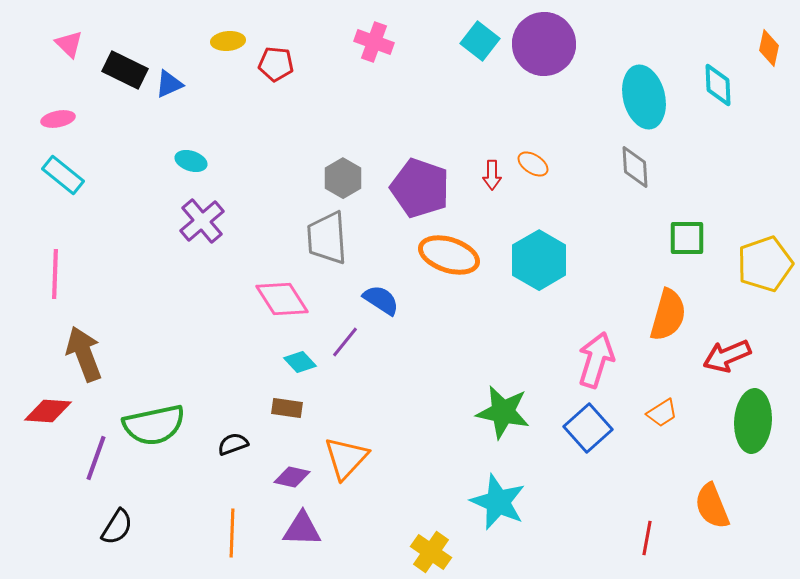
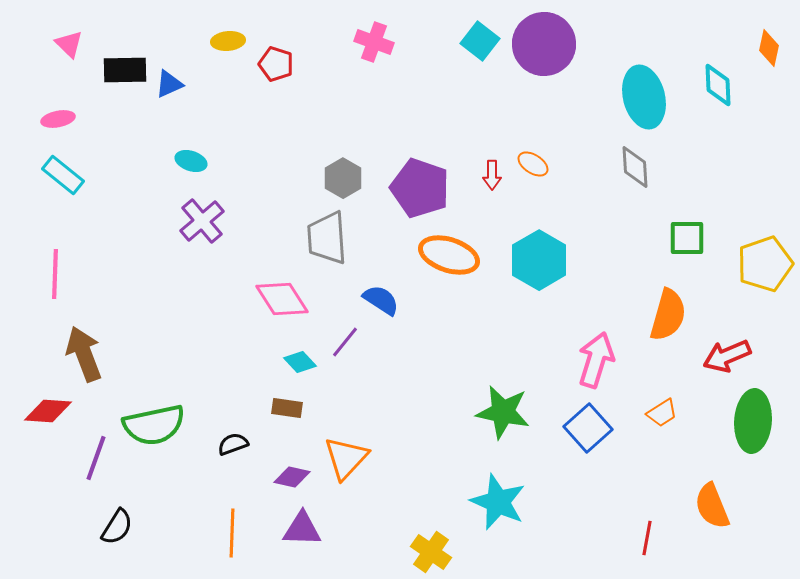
red pentagon at (276, 64): rotated 12 degrees clockwise
black rectangle at (125, 70): rotated 27 degrees counterclockwise
